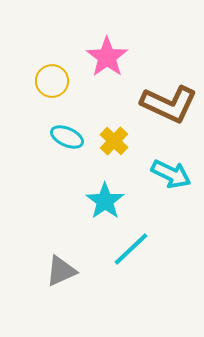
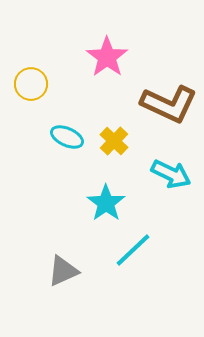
yellow circle: moved 21 px left, 3 px down
cyan star: moved 1 px right, 2 px down
cyan line: moved 2 px right, 1 px down
gray triangle: moved 2 px right
